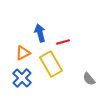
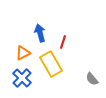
red line: rotated 56 degrees counterclockwise
gray semicircle: moved 3 px right
